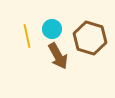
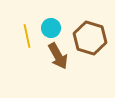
cyan circle: moved 1 px left, 1 px up
